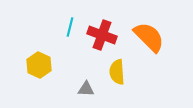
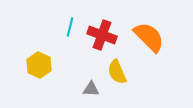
yellow semicircle: rotated 20 degrees counterclockwise
gray triangle: moved 5 px right
